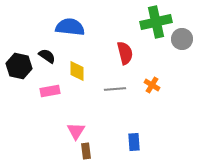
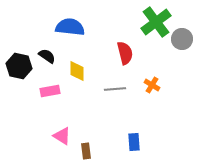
green cross: rotated 24 degrees counterclockwise
pink triangle: moved 14 px left, 5 px down; rotated 30 degrees counterclockwise
